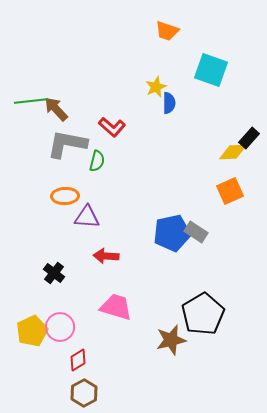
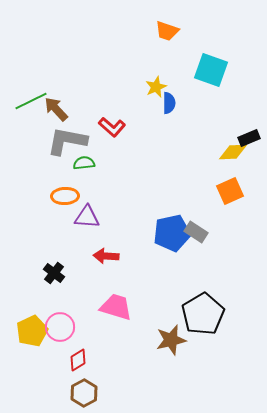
green line: rotated 20 degrees counterclockwise
black rectangle: rotated 25 degrees clockwise
gray L-shape: moved 3 px up
green semicircle: moved 13 px left, 2 px down; rotated 110 degrees counterclockwise
